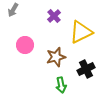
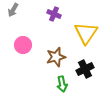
purple cross: moved 2 px up; rotated 24 degrees counterclockwise
yellow triangle: moved 5 px right, 1 px down; rotated 30 degrees counterclockwise
pink circle: moved 2 px left
black cross: moved 1 px left
green arrow: moved 1 px right, 1 px up
